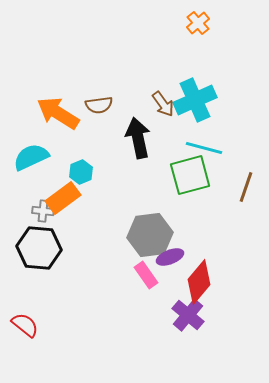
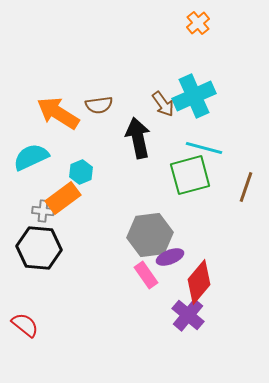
cyan cross: moved 1 px left, 4 px up
